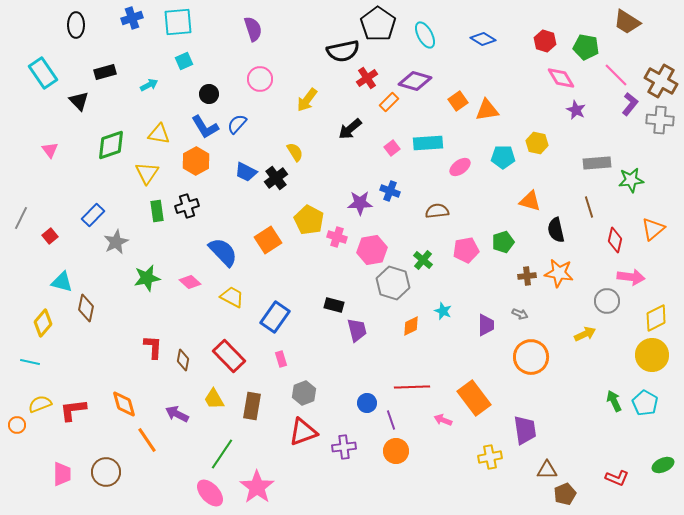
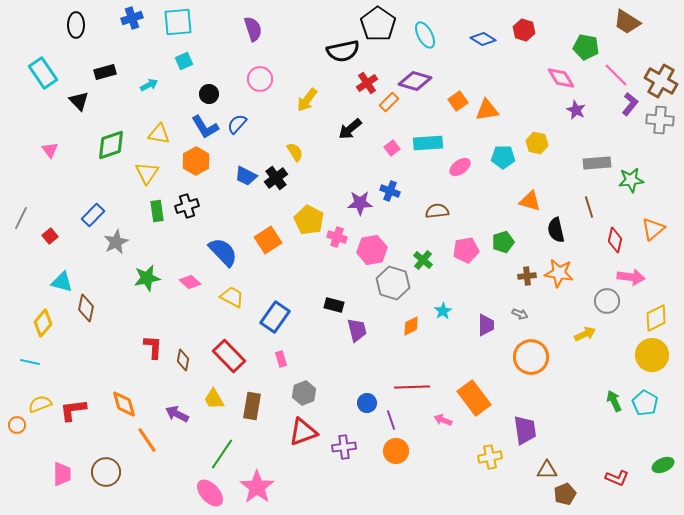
red hexagon at (545, 41): moved 21 px left, 11 px up
red cross at (367, 78): moved 5 px down
blue trapezoid at (246, 172): moved 4 px down
cyan star at (443, 311): rotated 18 degrees clockwise
